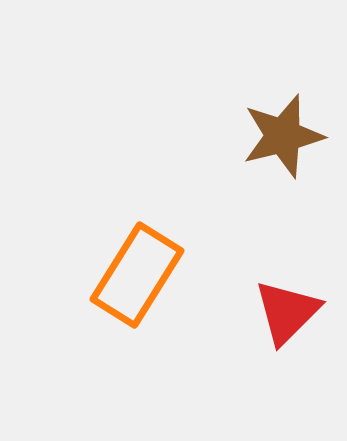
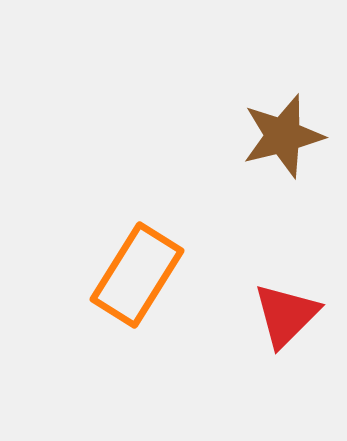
red triangle: moved 1 px left, 3 px down
